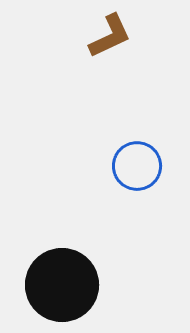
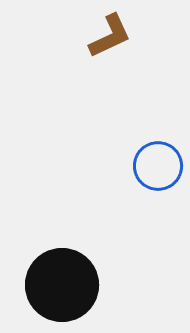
blue circle: moved 21 px right
